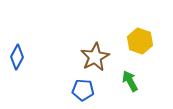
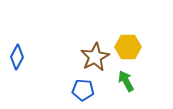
yellow hexagon: moved 12 px left, 6 px down; rotated 20 degrees counterclockwise
green arrow: moved 4 px left
